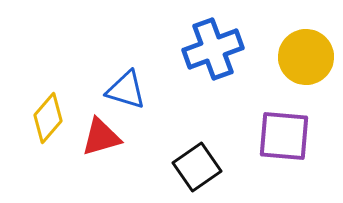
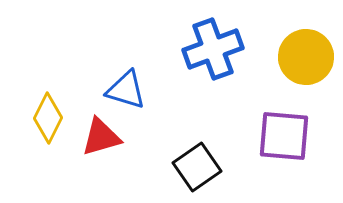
yellow diamond: rotated 15 degrees counterclockwise
